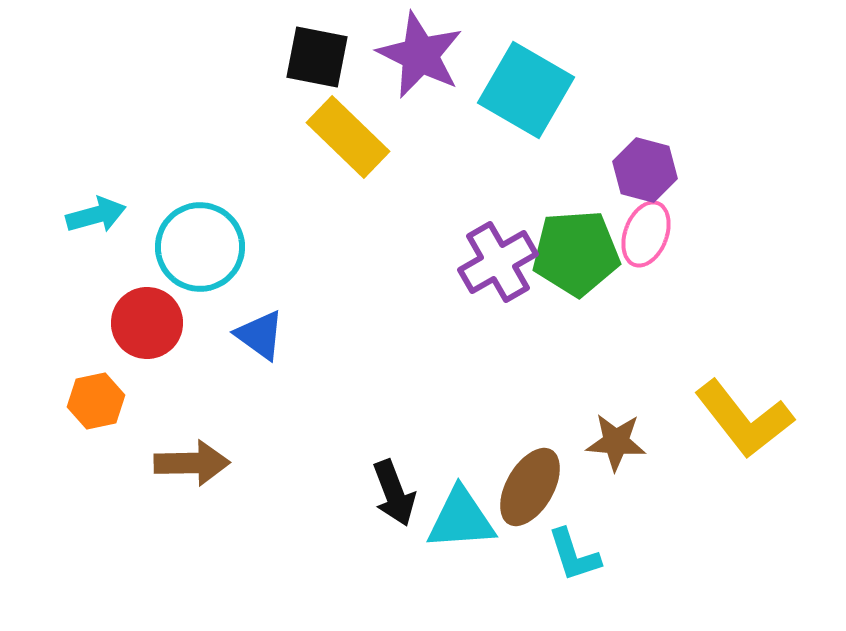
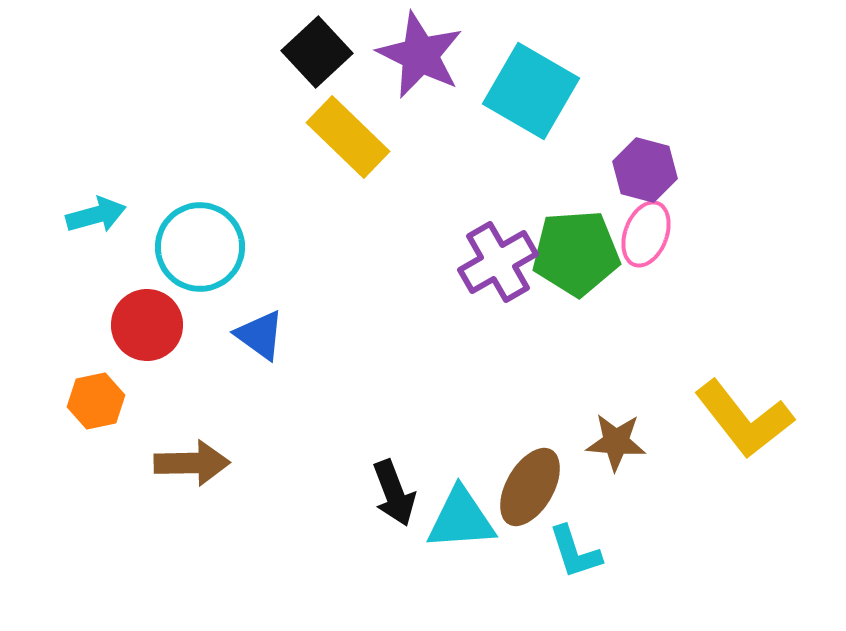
black square: moved 5 px up; rotated 36 degrees clockwise
cyan square: moved 5 px right, 1 px down
red circle: moved 2 px down
cyan L-shape: moved 1 px right, 3 px up
